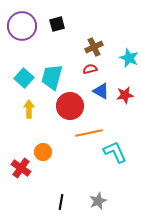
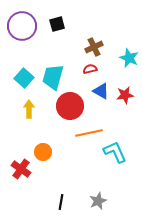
cyan trapezoid: moved 1 px right
red cross: moved 1 px down
